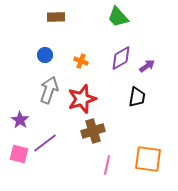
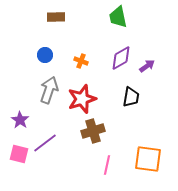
green trapezoid: rotated 30 degrees clockwise
black trapezoid: moved 6 px left
